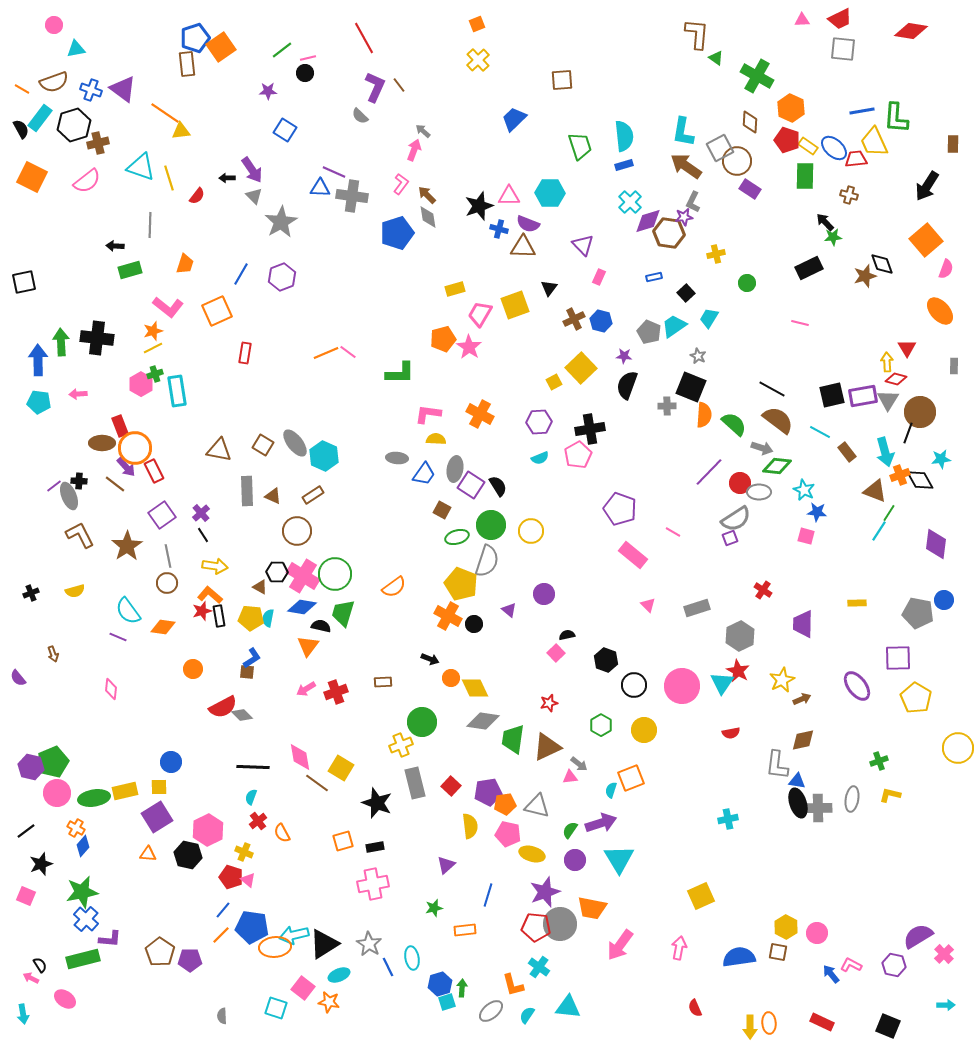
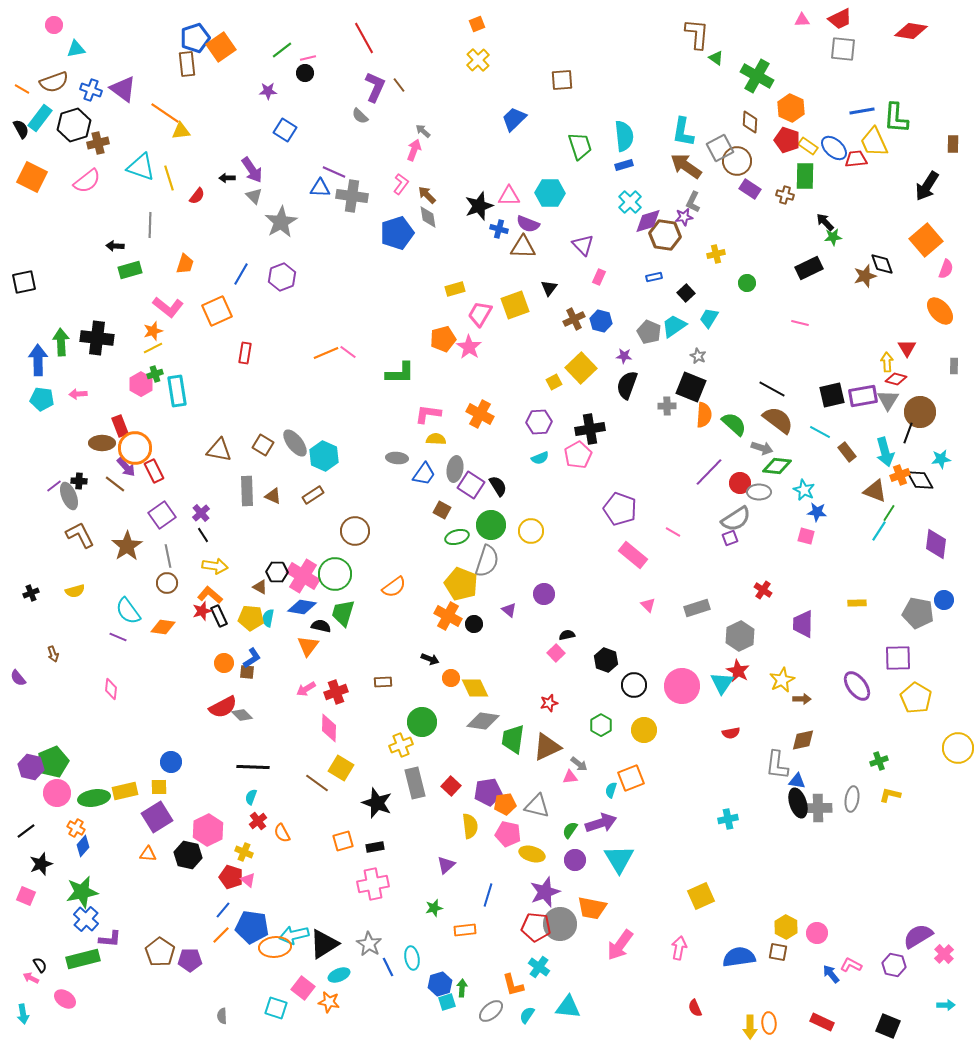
brown cross at (849, 195): moved 64 px left
brown hexagon at (669, 233): moved 4 px left, 2 px down
cyan pentagon at (39, 402): moved 3 px right, 3 px up
brown circle at (297, 531): moved 58 px right
black rectangle at (219, 616): rotated 15 degrees counterclockwise
orange circle at (193, 669): moved 31 px right, 6 px up
brown arrow at (802, 699): rotated 24 degrees clockwise
pink diamond at (300, 757): moved 29 px right, 29 px up; rotated 12 degrees clockwise
